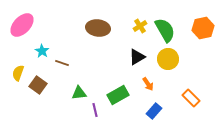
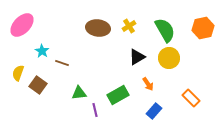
yellow cross: moved 11 px left
yellow circle: moved 1 px right, 1 px up
